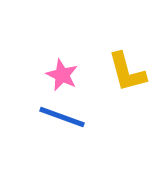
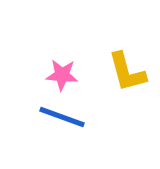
pink star: rotated 20 degrees counterclockwise
